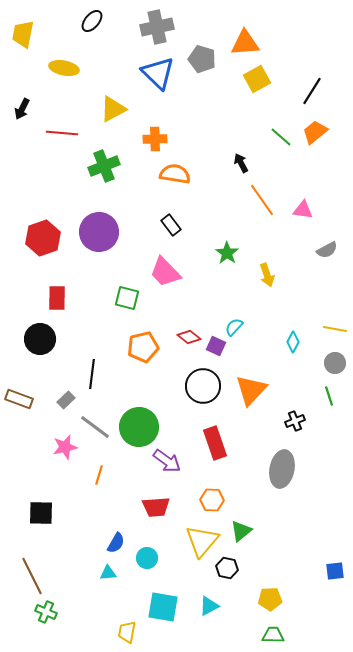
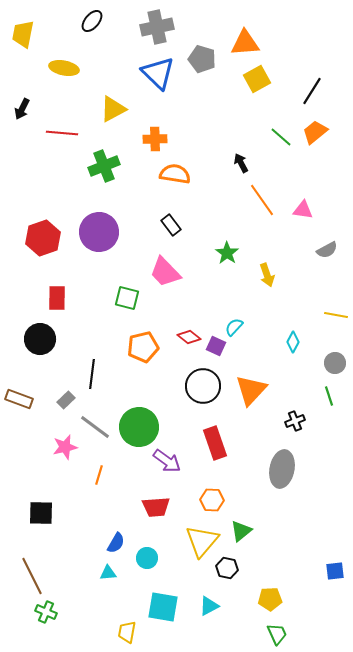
yellow line at (335, 329): moved 1 px right, 14 px up
green trapezoid at (273, 635): moved 4 px right, 1 px up; rotated 65 degrees clockwise
